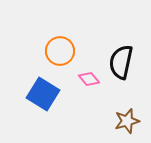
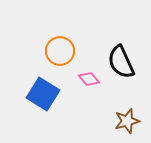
black semicircle: rotated 36 degrees counterclockwise
